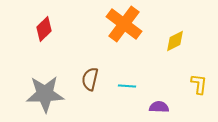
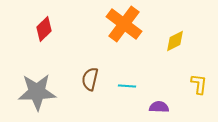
gray star: moved 8 px left, 2 px up
